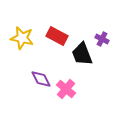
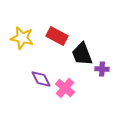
purple cross: moved 30 px down; rotated 24 degrees counterclockwise
pink cross: moved 1 px left, 1 px up
